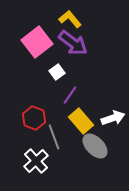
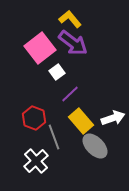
pink square: moved 3 px right, 6 px down
purple line: moved 1 px up; rotated 12 degrees clockwise
